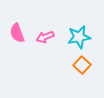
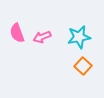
pink arrow: moved 3 px left
orange square: moved 1 px right, 1 px down
